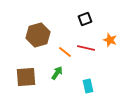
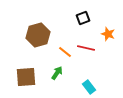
black square: moved 2 px left, 1 px up
orange star: moved 2 px left, 6 px up
cyan rectangle: moved 1 px right, 1 px down; rotated 24 degrees counterclockwise
